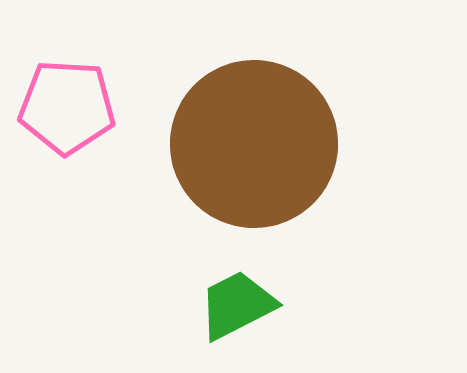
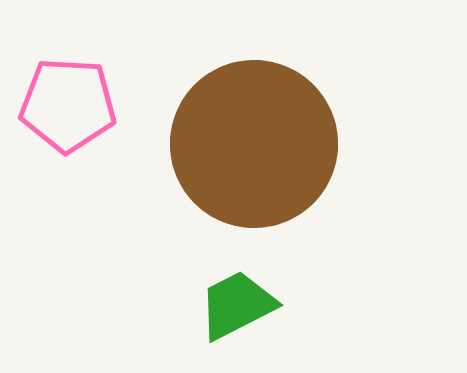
pink pentagon: moved 1 px right, 2 px up
